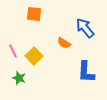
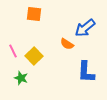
blue arrow: rotated 90 degrees counterclockwise
orange semicircle: moved 3 px right, 1 px down
green star: moved 2 px right
